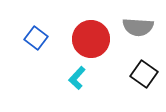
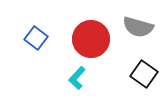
gray semicircle: rotated 12 degrees clockwise
